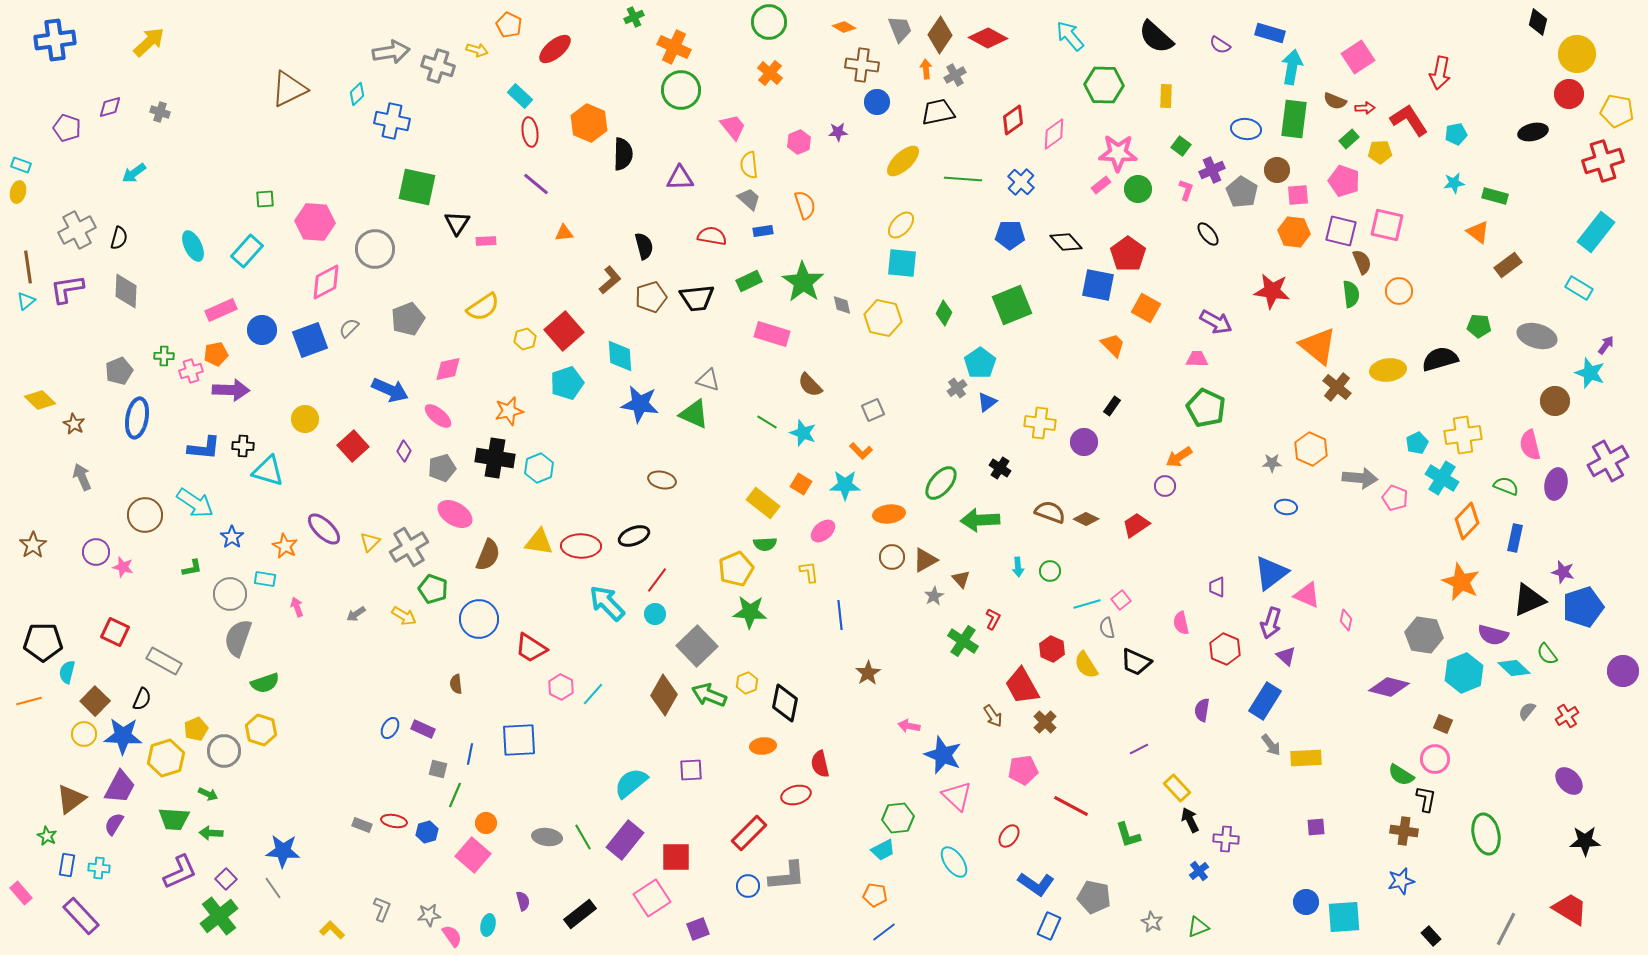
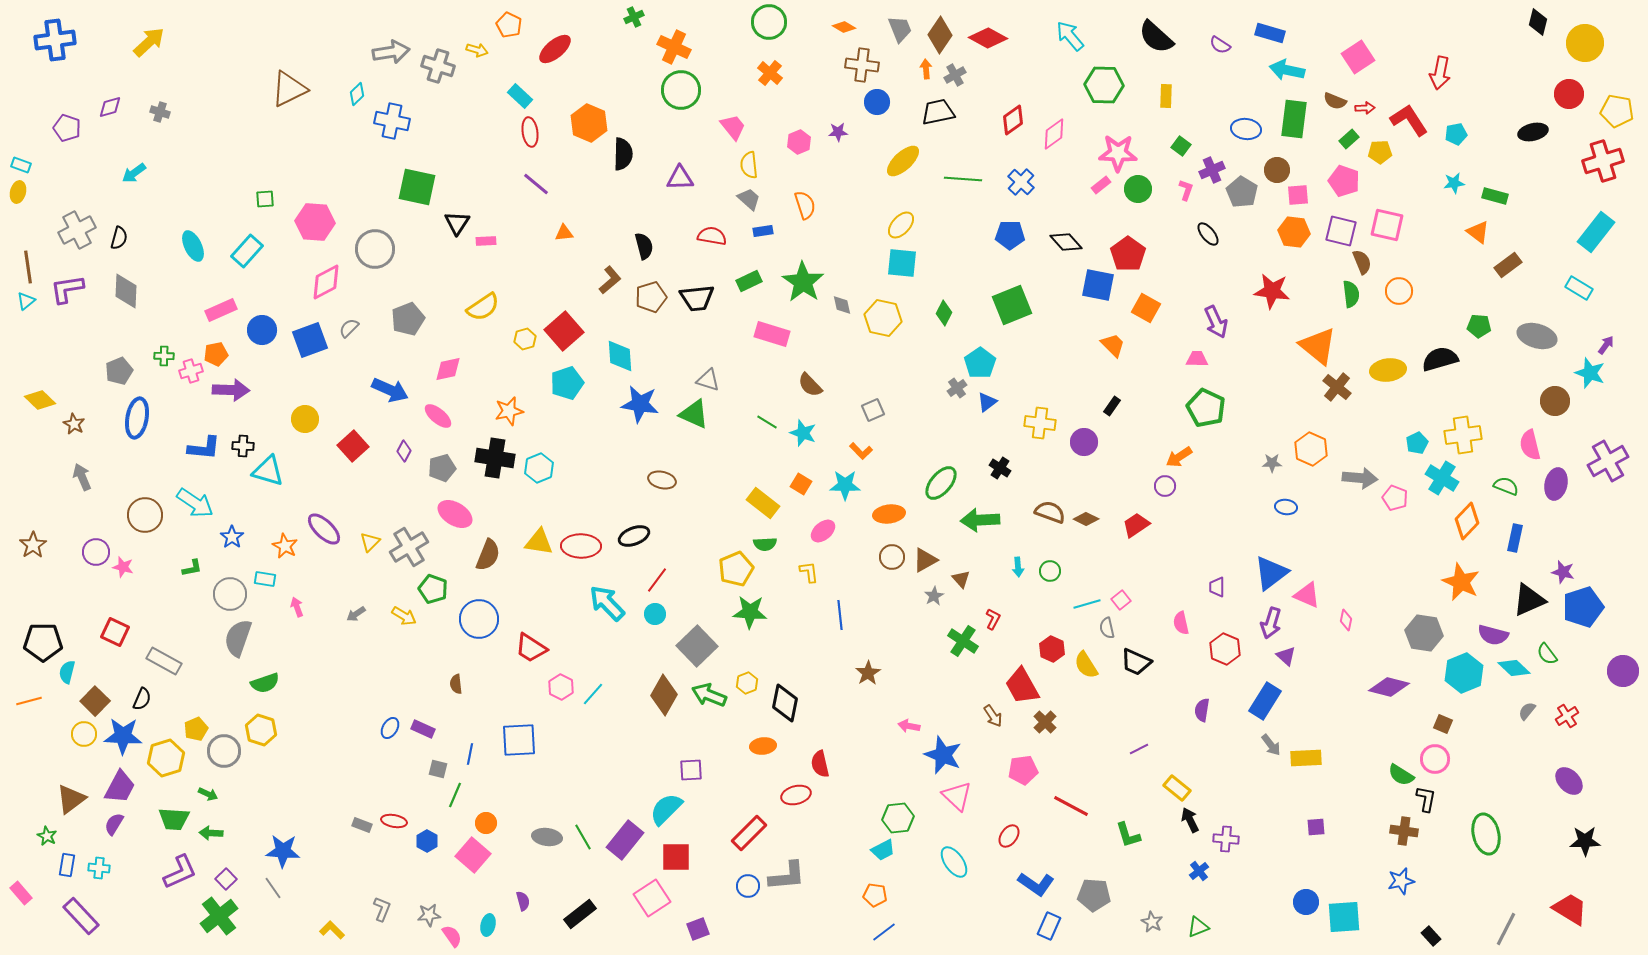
yellow circle at (1577, 54): moved 8 px right, 11 px up
cyan arrow at (1292, 67): moved 5 px left, 3 px down; rotated 88 degrees counterclockwise
purple arrow at (1216, 322): rotated 36 degrees clockwise
gray hexagon at (1424, 635): moved 2 px up
cyan semicircle at (631, 783): moved 35 px right, 26 px down; rotated 6 degrees counterclockwise
yellow rectangle at (1177, 788): rotated 8 degrees counterclockwise
blue hexagon at (427, 832): moved 9 px down; rotated 15 degrees counterclockwise
gray pentagon at (1094, 897): moved 2 px up; rotated 8 degrees counterclockwise
